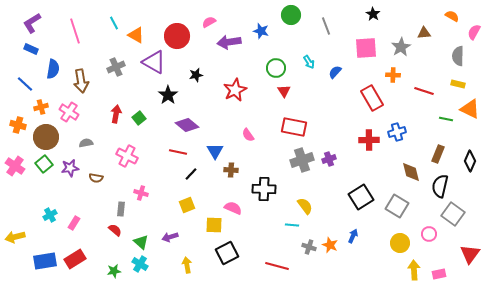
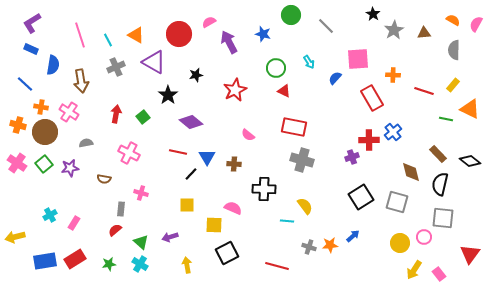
orange semicircle at (452, 16): moved 1 px right, 4 px down
cyan line at (114, 23): moved 6 px left, 17 px down
gray line at (326, 26): rotated 24 degrees counterclockwise
pink line at (75, 31): moved 5 px right, 4 px down
blue star at (261, 31): moved 2 px right, 3 px down
pink semicircle at (474, 32): moved 2 px right, 8 px up
red circle at (177, 36): moved 2 px right, 2 px up
purple arrow at (229, 42): rotated 70 degrees clockwise
gray star at (401, 47): moved 7 px left, 17 px up
pink square at (366, 48): moved 8 px left, 11 px down
gray semicircle at (458, 56): moved 4 px left, 6 px up
blue semicircle at (53, 69): moved 4 px up
blue semicircle at (335, 72): moved 6 px down
yellow rectangle at (458, 84): moved 5 px left, 1 px down; rotated 64 degrees counterclockwise
red triangle at (284, 91): rotated 32 degrees counterclockwise
orange cross at (41, 107): rotated 24 degrees clockwise
green square at (139, 118): moved 4 px right, 1 px up
purple diamond at (187, 125): moved 4 px right, 3 px up
blue cross at (397, 132): moved 4 px left; rotated 24 degrees counterclockwise
pink semicircle at (248, 135): rotated 16 degrees counterclockwise
brown circle at (46, 137): moved 1 px left, 5 px up
blue triangle at (215, 151): moved 8 px left, 6 px down
brown rectangle at (438, 154): rotated 66 degrees counterclockwise
pink cross at (127, 156): moved 2 px right, 3 px up
purple cross at (329, 159): moved 23 px right, 2 px up
gray cross at (302, 160): rotated 35 degrees clockwise
black diamond at (470, 161): rotated 75 degrees counterclockwise
pink cross at (15, 166): moved 2 px right, 3 px up
brown cross at (231, 170): moved 3 px right, 6 px up
brown semicircle at (96, 178): moved 8 px right, 1 px down
black semicircle at (440, 186): moved 2 px up
yellow square at (187, 205): rotated 21 degrees clockwise
gray square at (397, 206): moved 4 px up; rotated 15 degrees counterclockwise
gray square at (453, 214): moved 10 px left, 4 px down; rotated 30 degrees counterclockwise
cyan line at (292, 225): moved 5 px left, 4 px up
red semicircle at (115, 230): rotated 80 degrees counterclockwise
pink circle at (429, 234): moved 5 px left, 3 px down
blue arrow at (353, 236): rotated 24 degrees clockwise
orange star at (330, 245): rotated 28 degrees counterclockwise
yellow arrow at (414, 270): rotated 144 degrees counterclockwise
green star at (114, 271): moved 5 px left, 7 px up
pink rectangle at (439, 274): rotated 64 degrees clockwise
